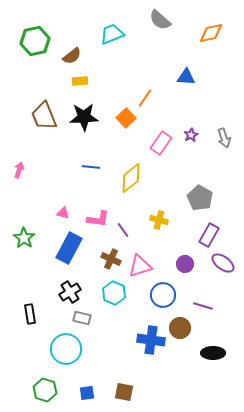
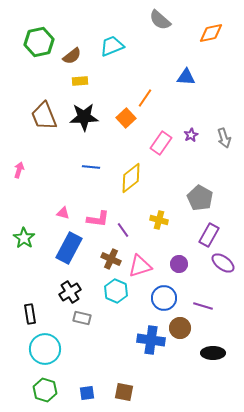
cyan trapezoid at (112, 34): moved 12 px down
green hexagon at (35, 41): moved 4 px right, 1 px down
purple circle at (185, 264): moved 6 px left
cyan hexagon at (114, 293): moved 2 px right, 2 px up
blue circle at (163, 295): moved 1 px right, 3 px down
cyan circle at (66, 349): moved 21 px left
